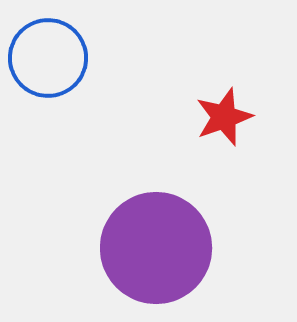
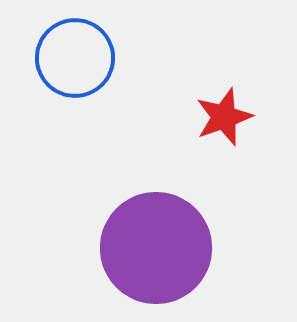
blue circle: moved 27 px right
